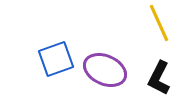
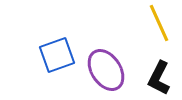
blue square: moved 1 px right, 4 px up
purple ellipse: moved 1 px right; rotated 33 degrees clockwise
